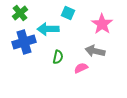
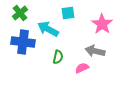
cyan square: rotated 32 degrees counterclockwise
cyan arrow: rotated 30 degrees clockwise
blue cross: moved 1 px left; rotated 25 degrees clockwise
pink semicircle: moved 1 px right
